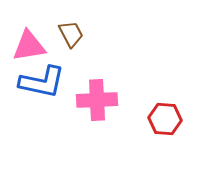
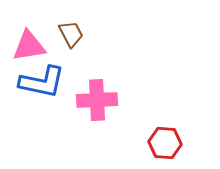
red hexagon: moved 24 px down
